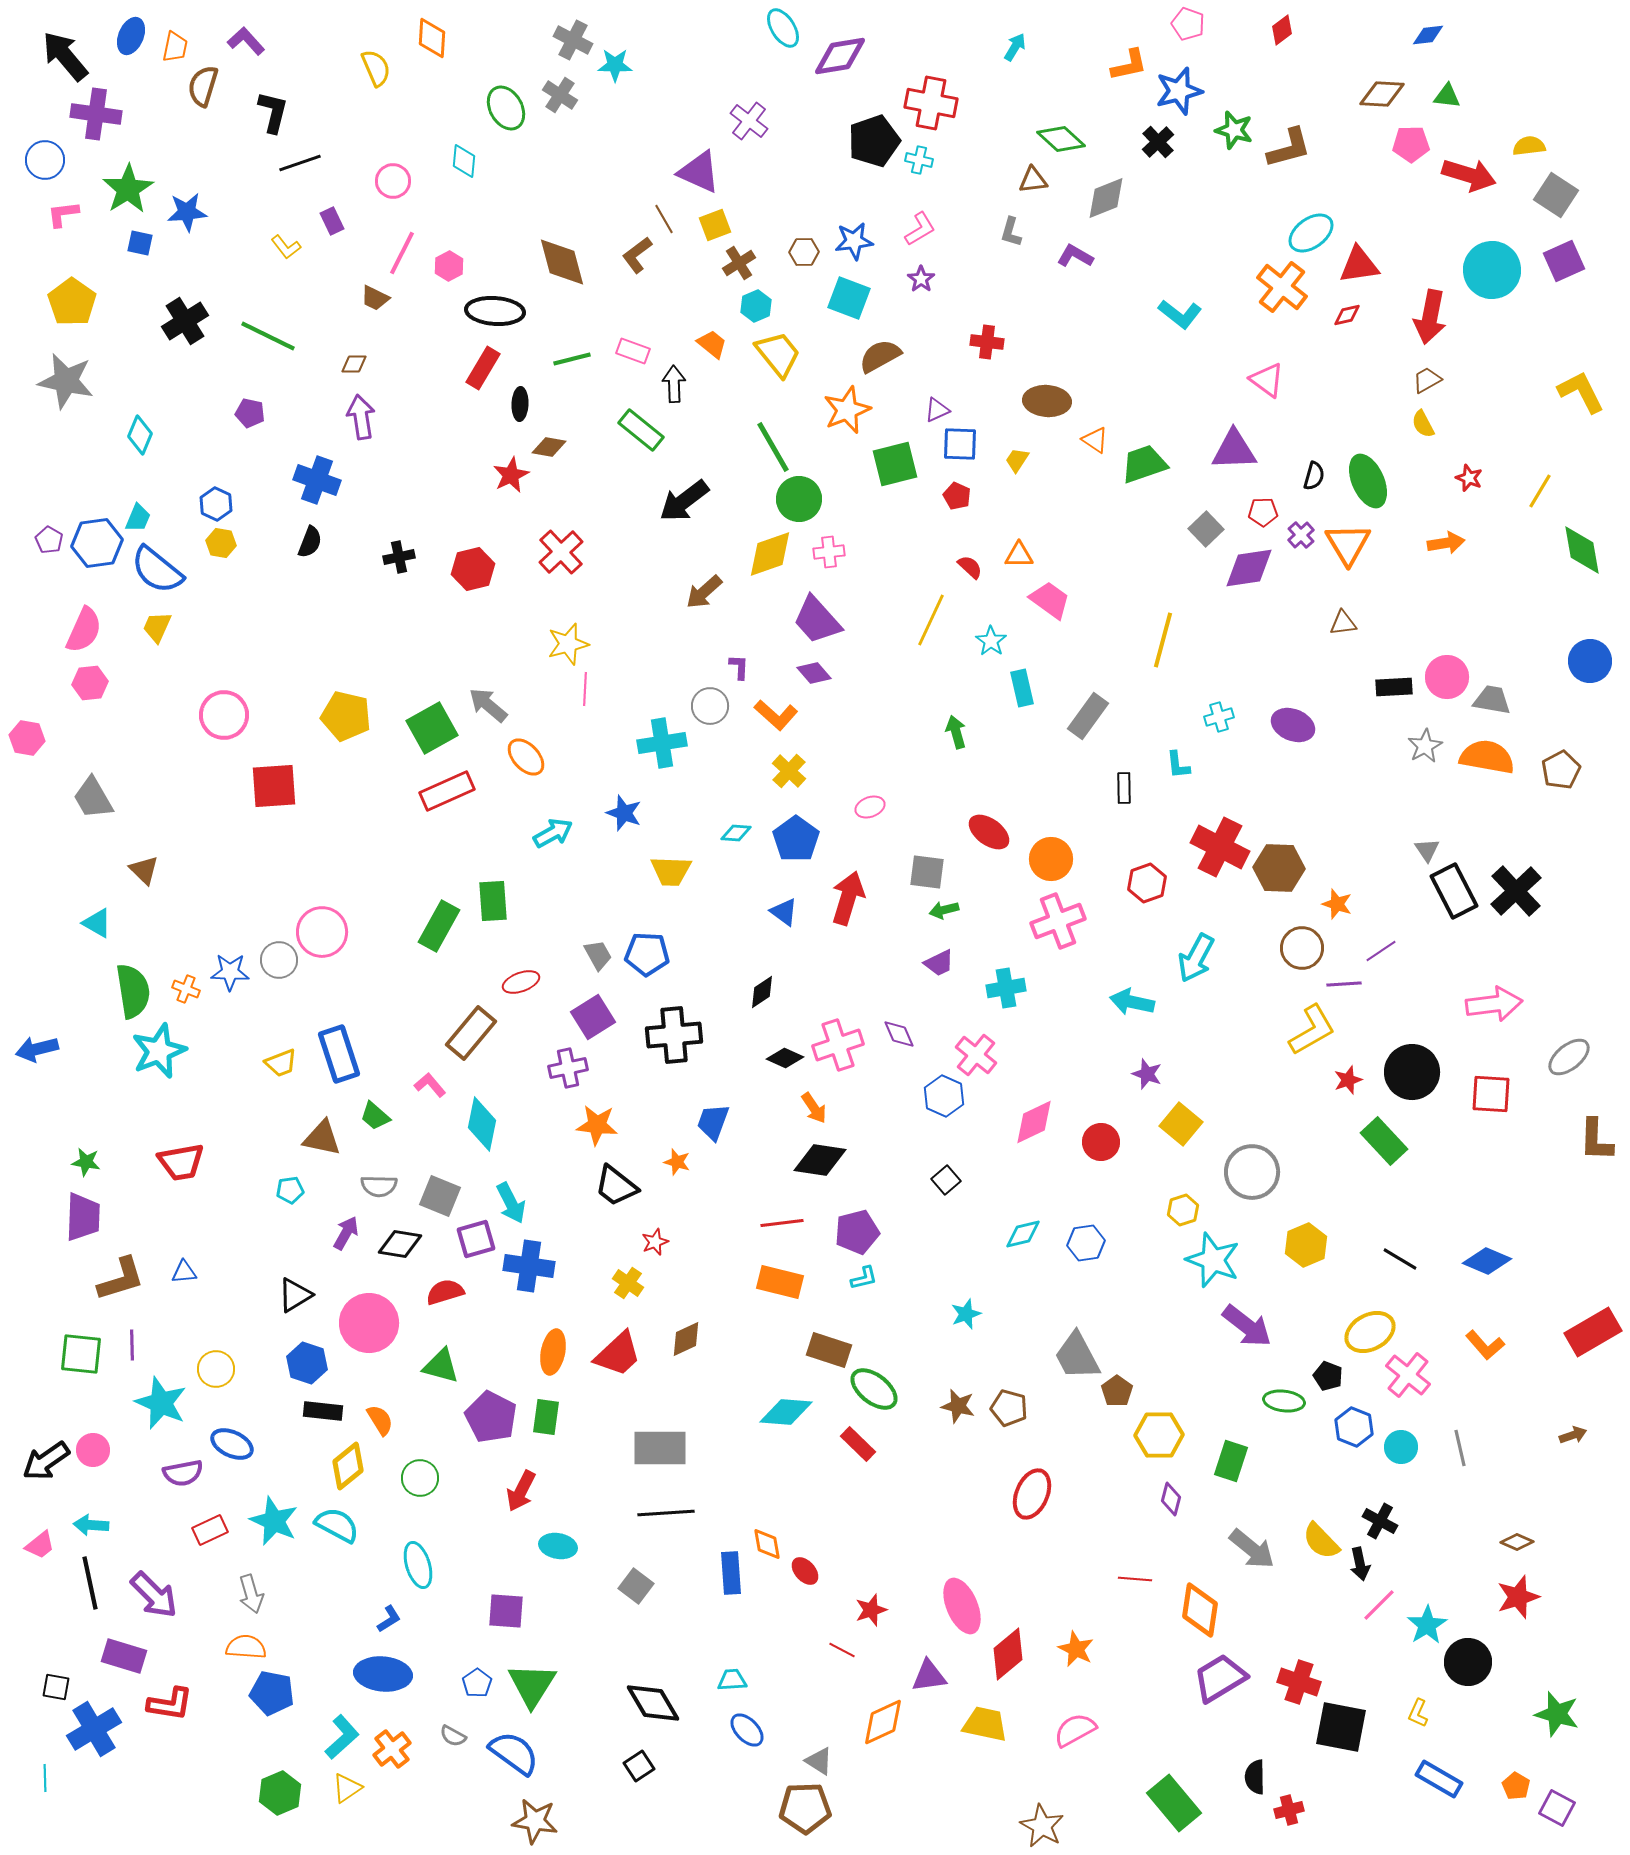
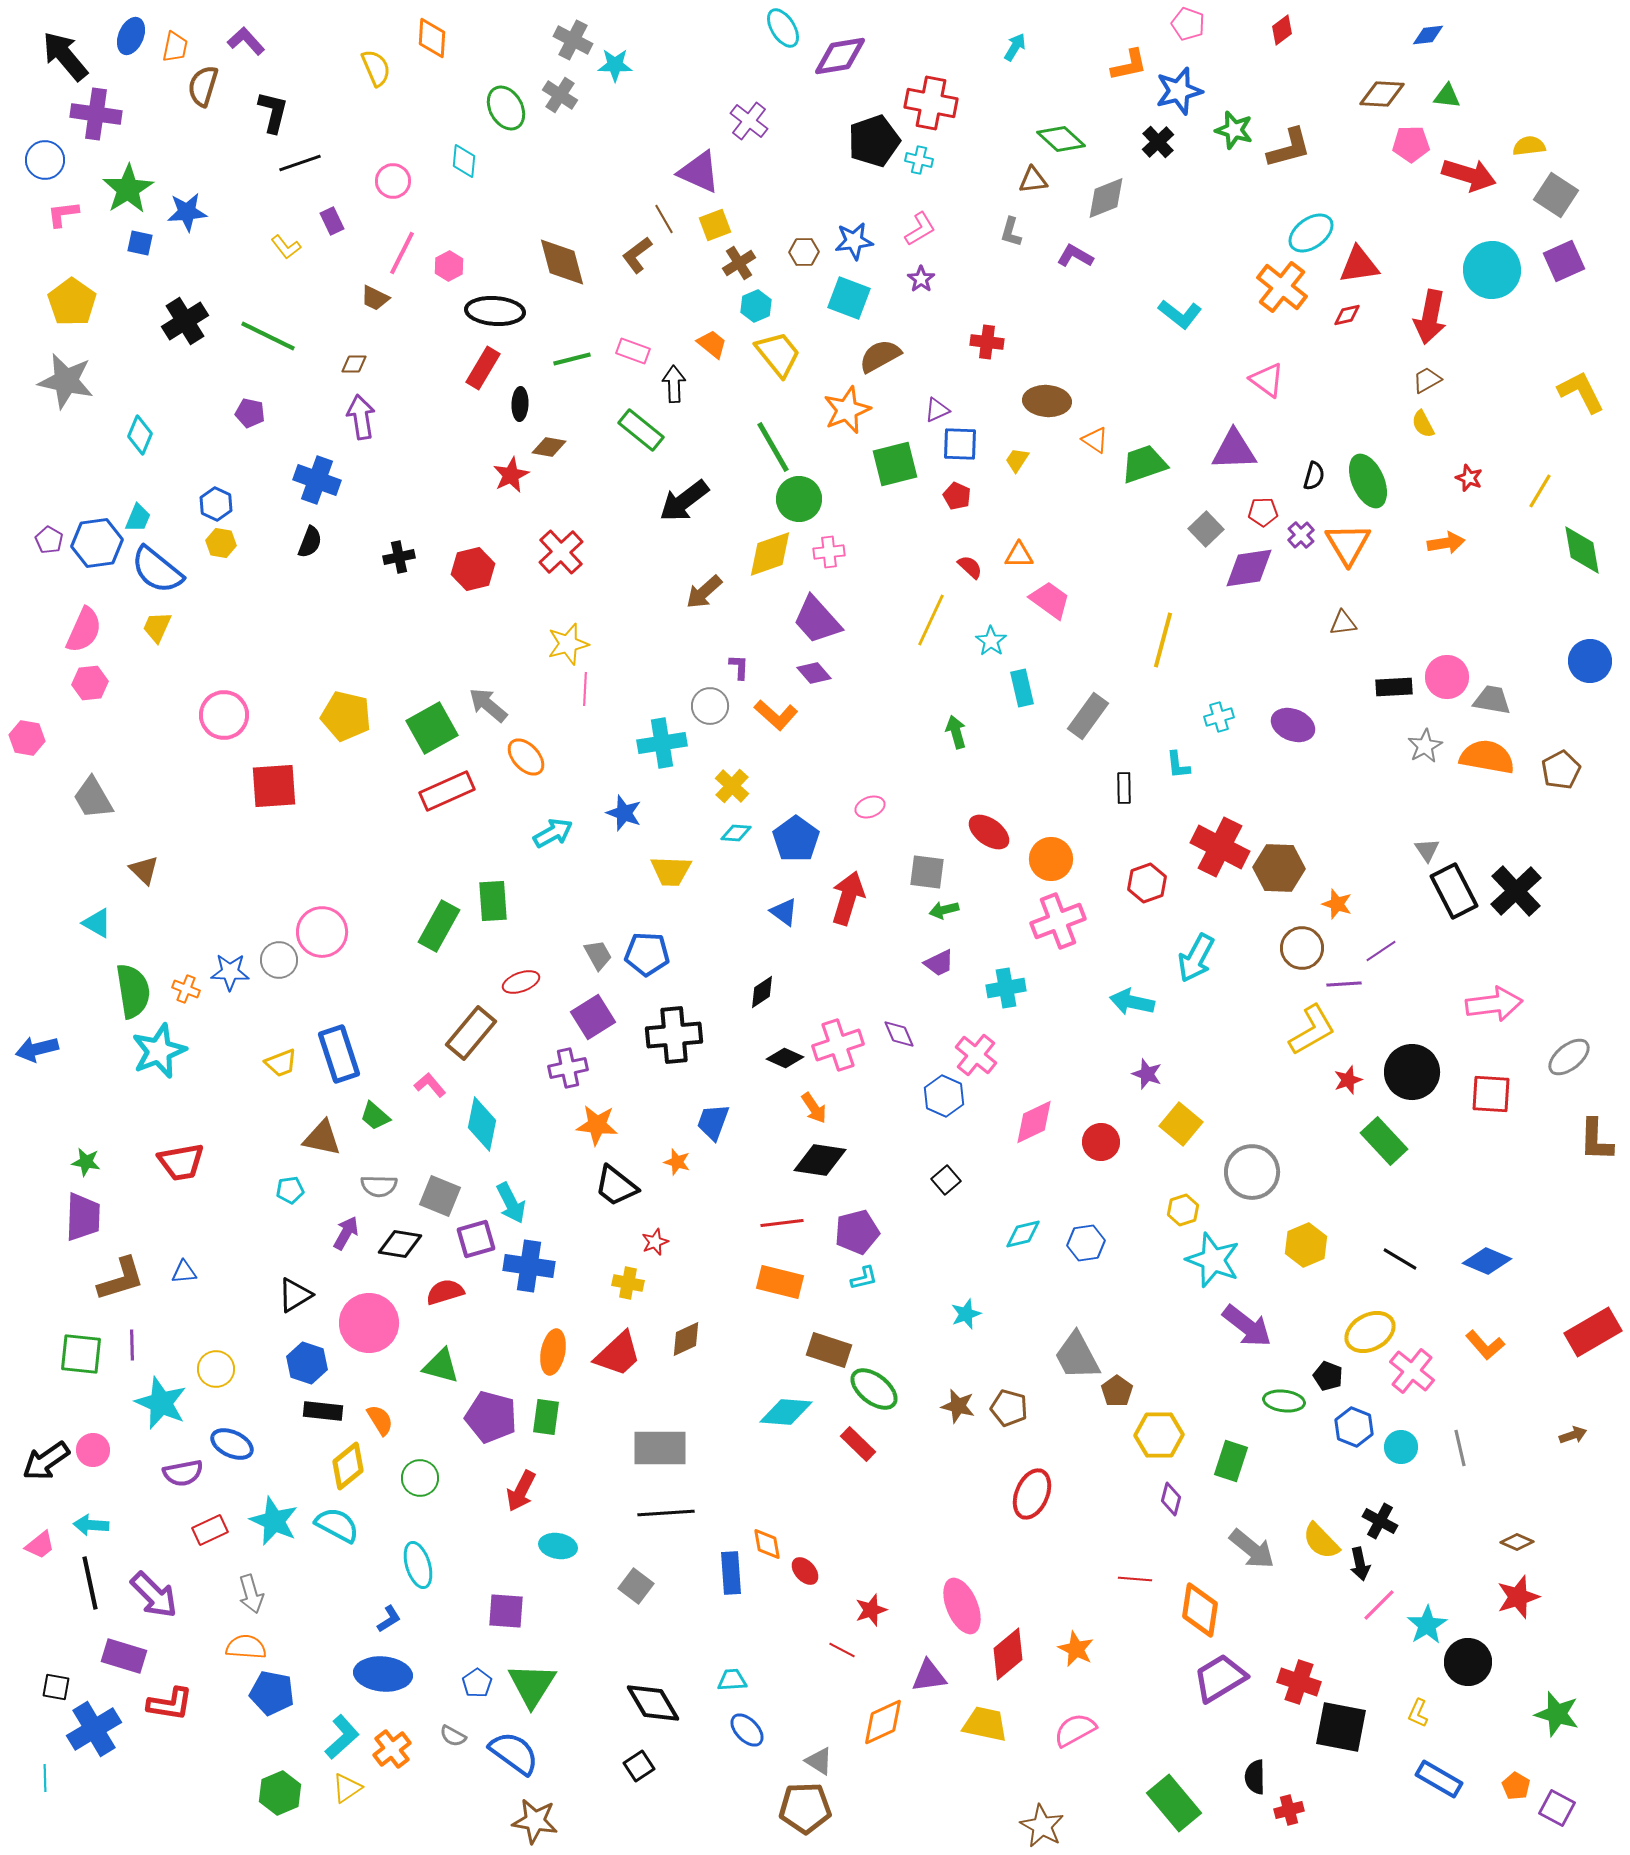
yellow cross at (789, 771): moved 57 px left, 15 px down
yellow cross at (628, 1283): rotated 24 degrees counterclockwise
pink cross at (1408, 1375): moved 4 px right, 4 px up
purple pentagon at (491, 1417): rotated 12 degrees counterclockwise
